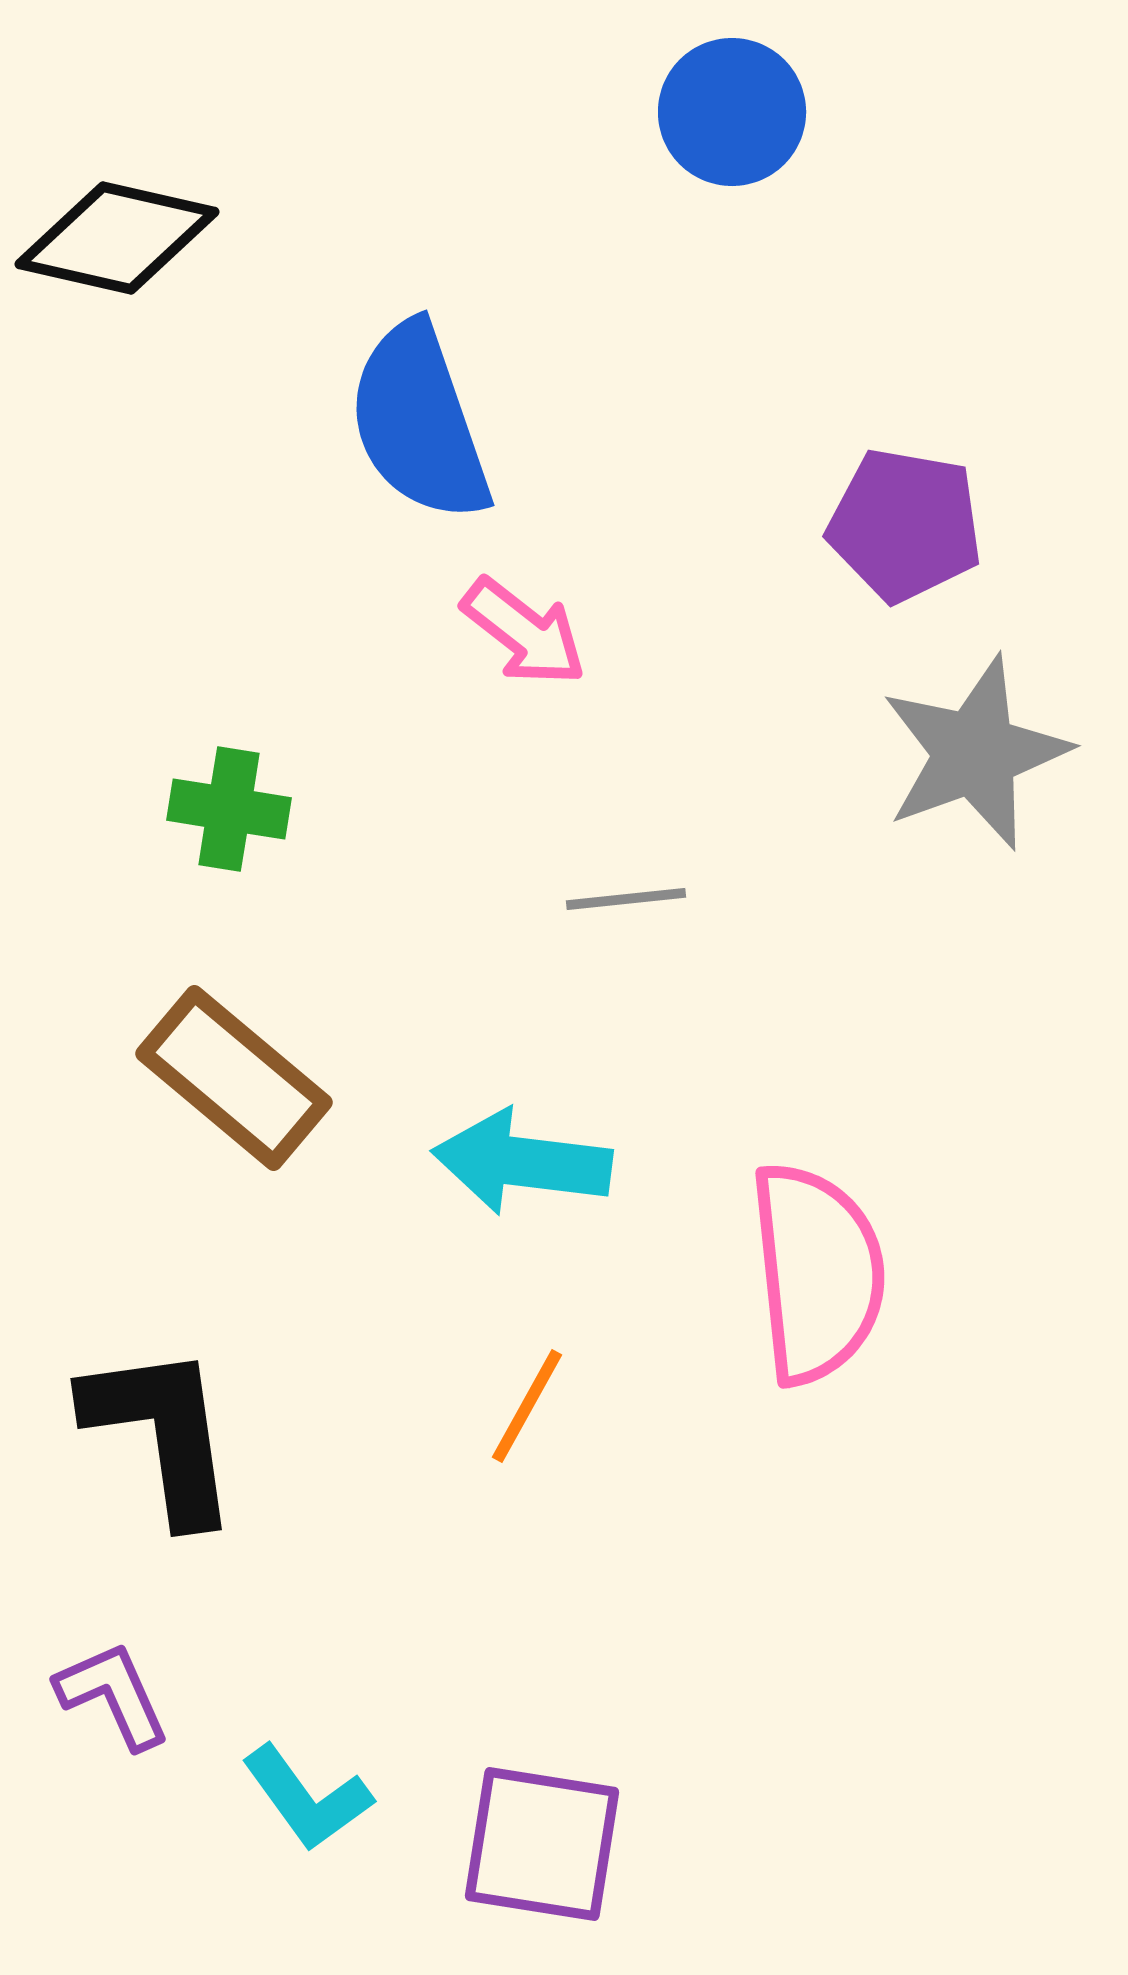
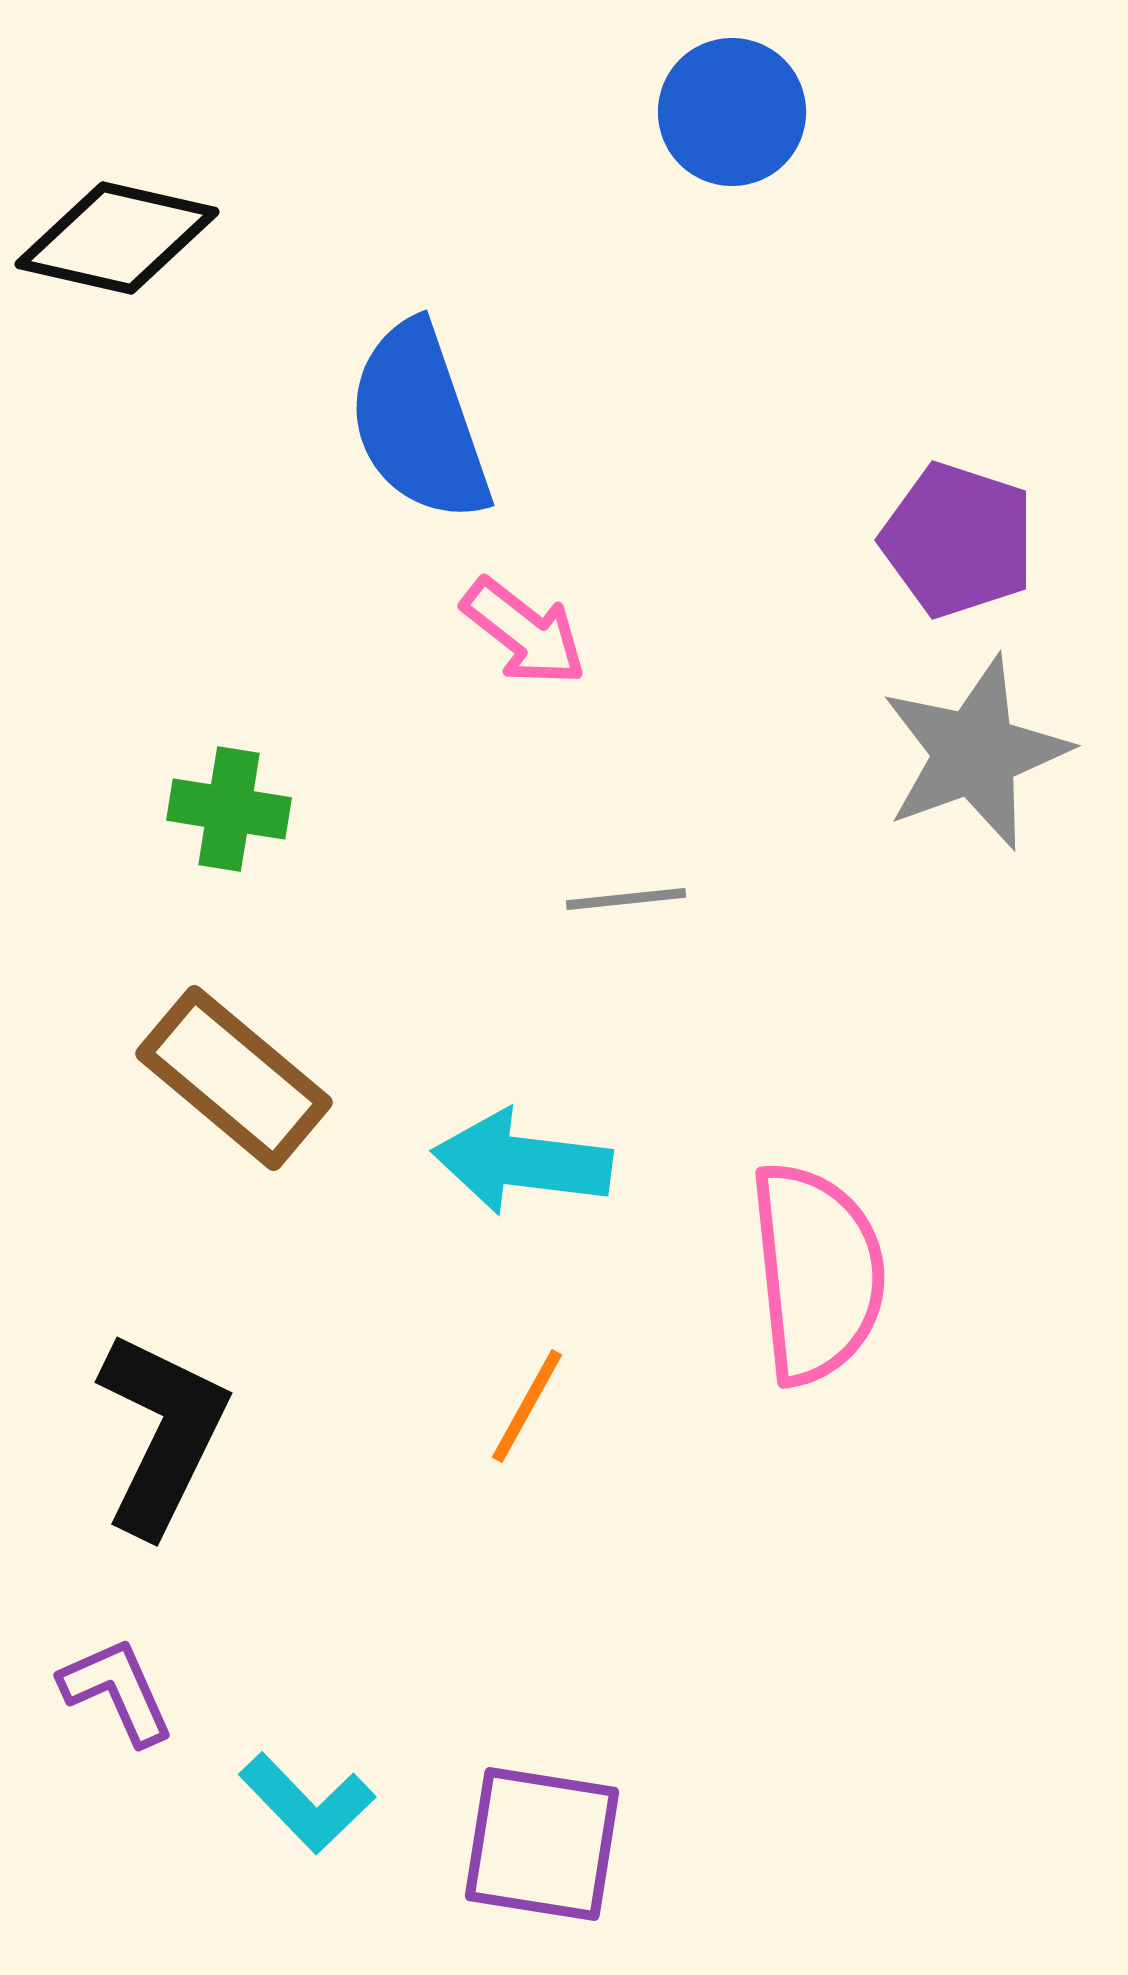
purple pentagon: moved 53 px right, 15 px down; rotated 8 degrees clockwise
black L-shape: rotated 34 degrees clockwise
purple L-shape: moved 4 px right, 4 px up
cyan L-shape: moved 5 px down; rotated 8 degrees counterclockwise
